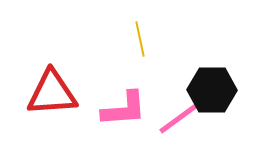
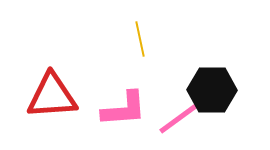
red triangle: moved 3 px down
